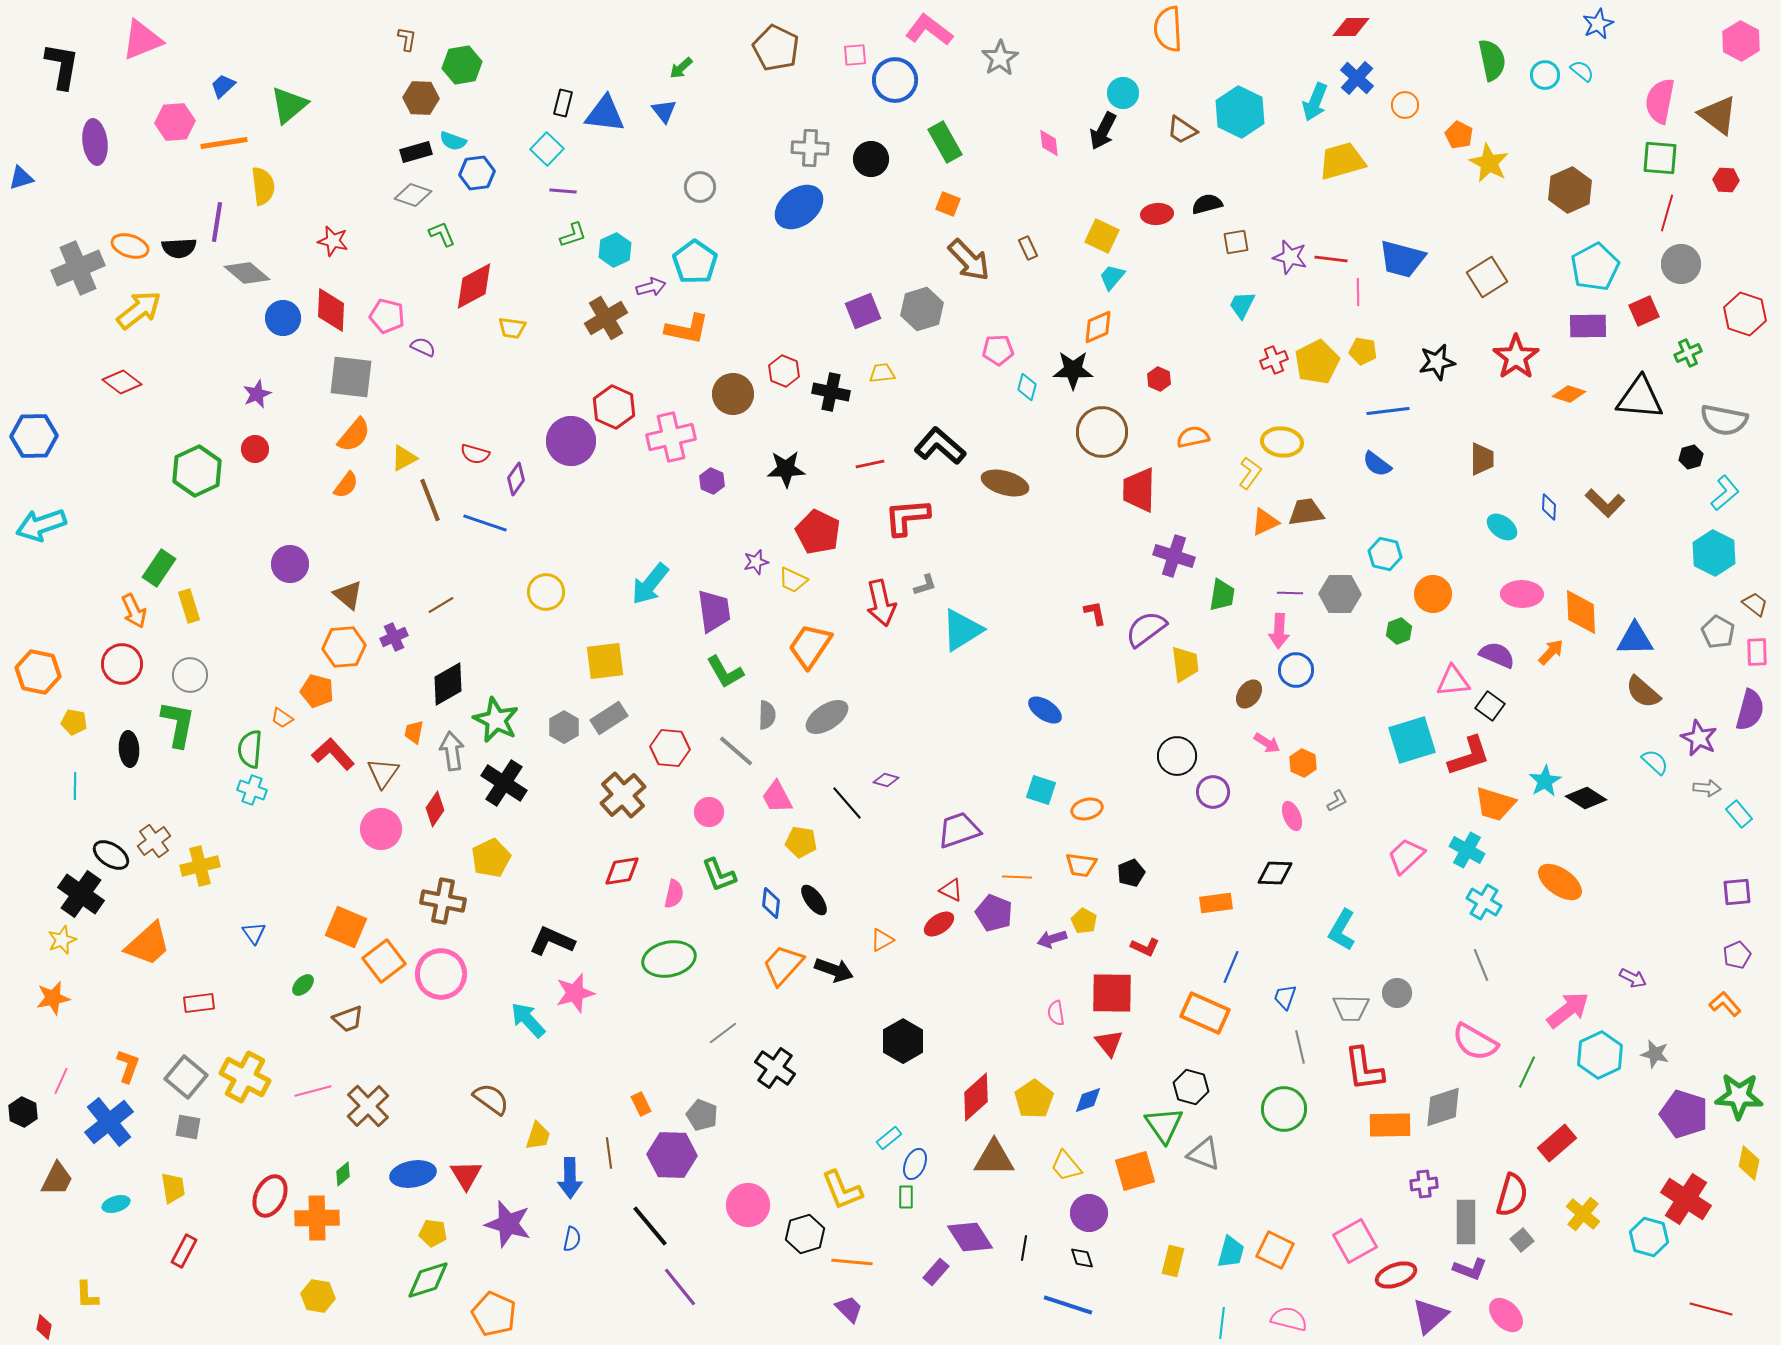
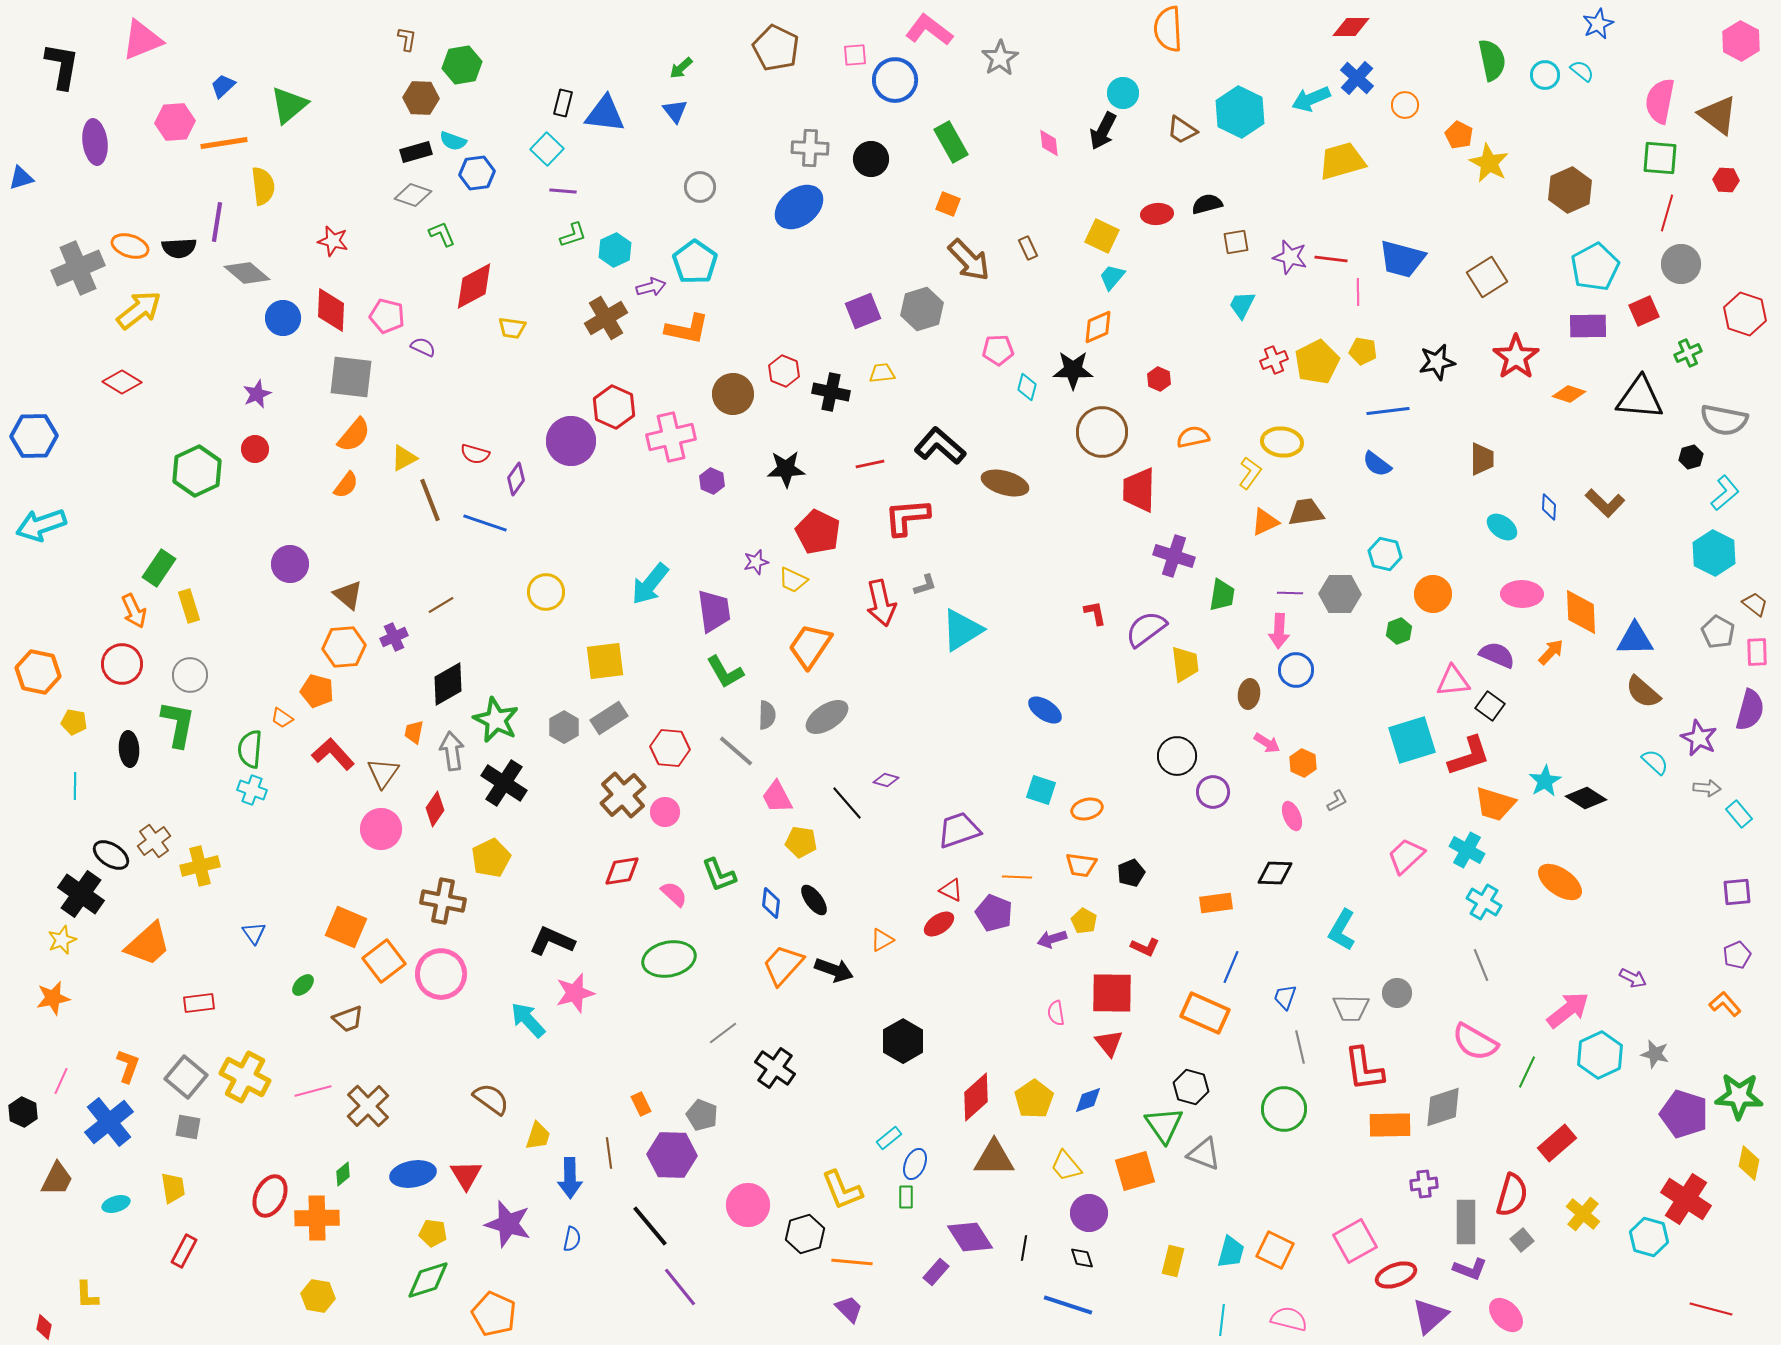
cyan arrow at (1315, 102): moved 4 px left, 3 px up; rotated 45 degrees clockwise
blue triangle at (664, 111): moved 11 px right
green rectangle at (945, 142): moved 6 px right
red diamond at (122, 382): rotated 6 degrees counterclockwise
brown ellipse at (1249, 694): rotated 28 degrees counterclockwise
pink circle at (709, 812): moved 44 px left
pink semicircle at (674, 894): rotated 60 degrees counterclockwise
cyan line at (1222, 1323): moved 3 px up
